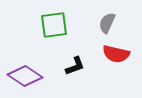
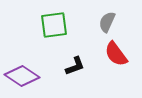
gray semicircle: moved 1 px up
red semicircle: rotated 40 degrees clockwise
purple diamond: moved 3 px left
